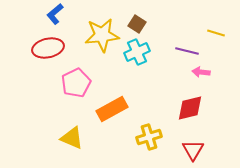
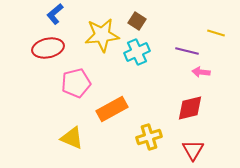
brown square: moved 3 px up
pink pentagon: rotated 12 degrees clockwise
